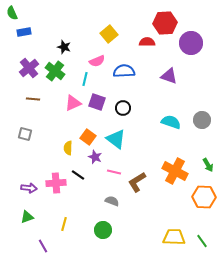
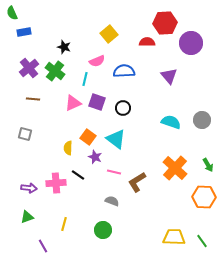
purple triangle: rotated 30 degrees clockwise
orange cross: moved 3 px up; rotated 15 degrees clockwise
